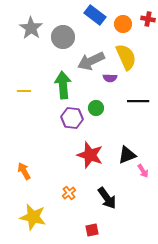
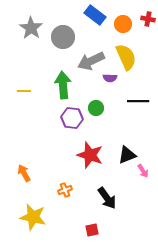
orange arrow: moved 2 px down
orange cross: moved 4 px left, 3 px up; rotated 16 degrees clockwise
